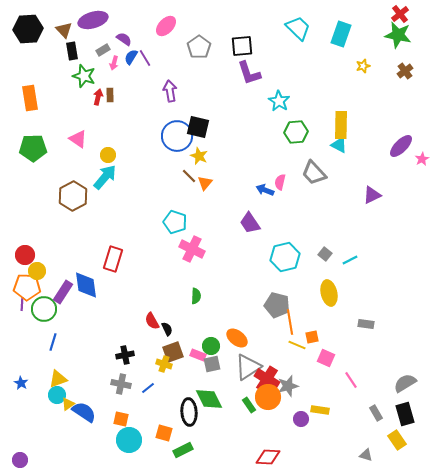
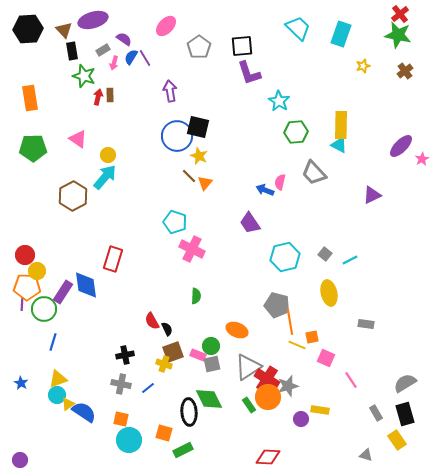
orange ellipse at (237, 338): moved 8 px up; rotated 15 degrees counterclockwise
